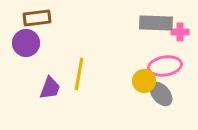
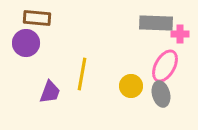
brown rectangle: rotated 12 degrees clockwise
pink cross: moved 2 px down
pink ellipse: rotated 52 degrees counterclockwise
yellow line: moved 3 px right
yellow circle: moved 13 px left, 5 px down
purple trapezoid: moved 4 px down
gray ellipse: rotated 25 degrees clockwise
